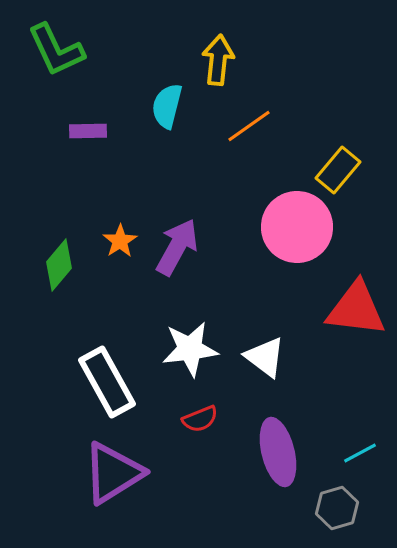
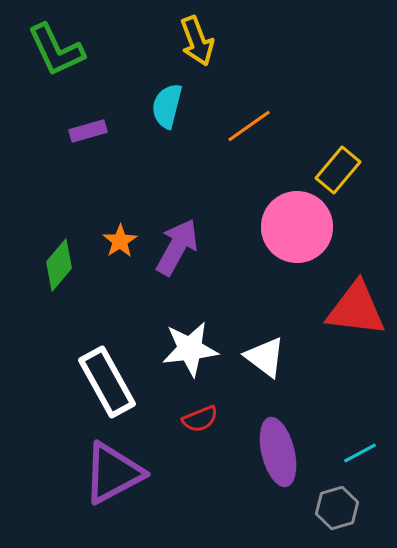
yellow arrow: moved 21 px left, 19 px up; rotated 153 degrees clockwise
purple rectangle: rotated 15 degrees counterclockwise
purple triangle: rotated 4 degrees clockwise
